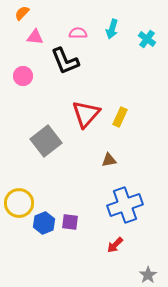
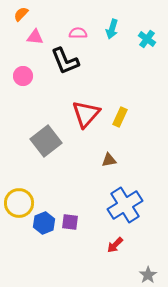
orange semicircle: moved 1 px left, 1 px down
blue cross: rotated 12 degrees counterclockwise
